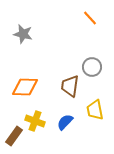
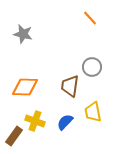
yellow trapezoid: moved 2 px left, 2 px down
